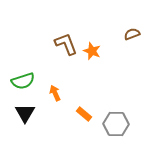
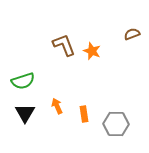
brown L-shape: moved 2 px left, 1 px down
orange arrow: moved 2 px right, 13 px down
orange rectangle: rotated 42 degrees clockwise
